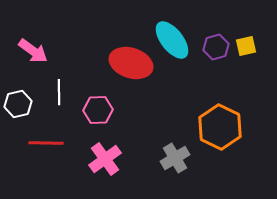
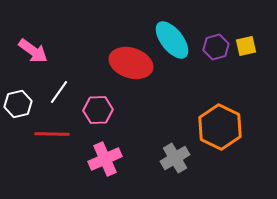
white line: rotated 35 degrees clockwise
red line: moved 6 px right, 9 px up
pink cross: rotated 12 degrees clockwise
